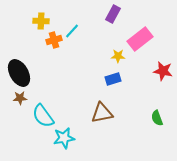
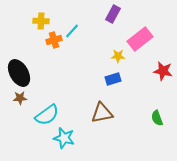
cyan semicircle: moved 4 px right, 1 px up; rotated 90 degrees counterclockwise
cyan star: rotated 25 degrees clockwise
